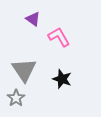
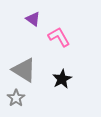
gray triangle: rotated 24 degrees counterclockwise
black star: rotated 24 degrees clockwise
